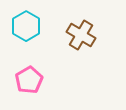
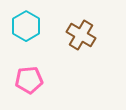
pink pentagon: rotated 24 degrees clockwise
